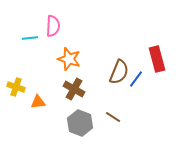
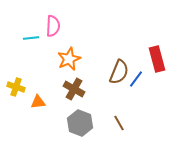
cyan line: moved 1 px right
orange star: rotated 30 degrees clockwise
brown line: moved 6 px right, 6 px down; rotated 28 degrees clockwise
